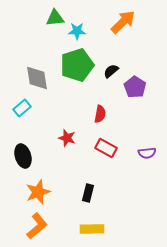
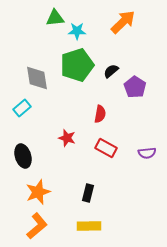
yellow rectangle: moved 3 px left, 3 px up
